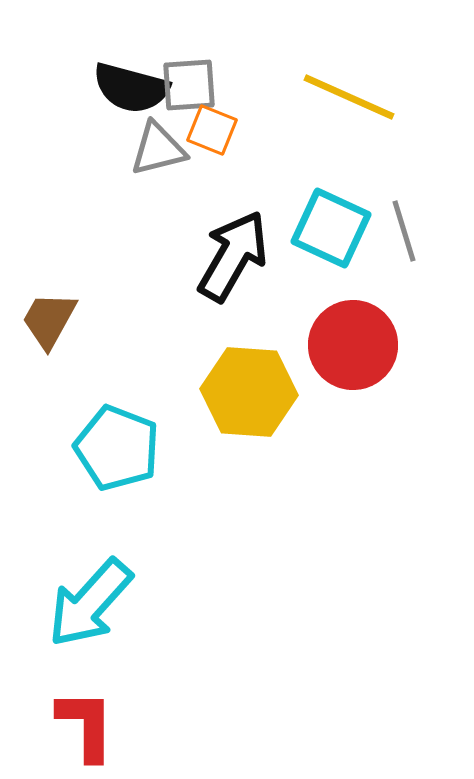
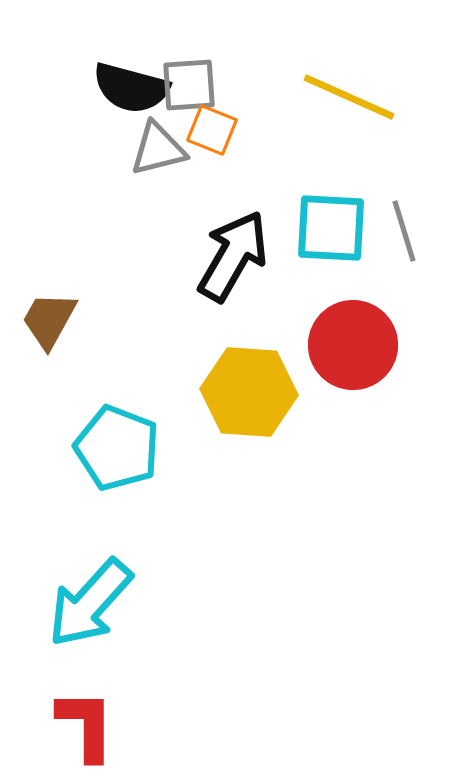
cyan square: rotated 22 degrees counterclockwise
